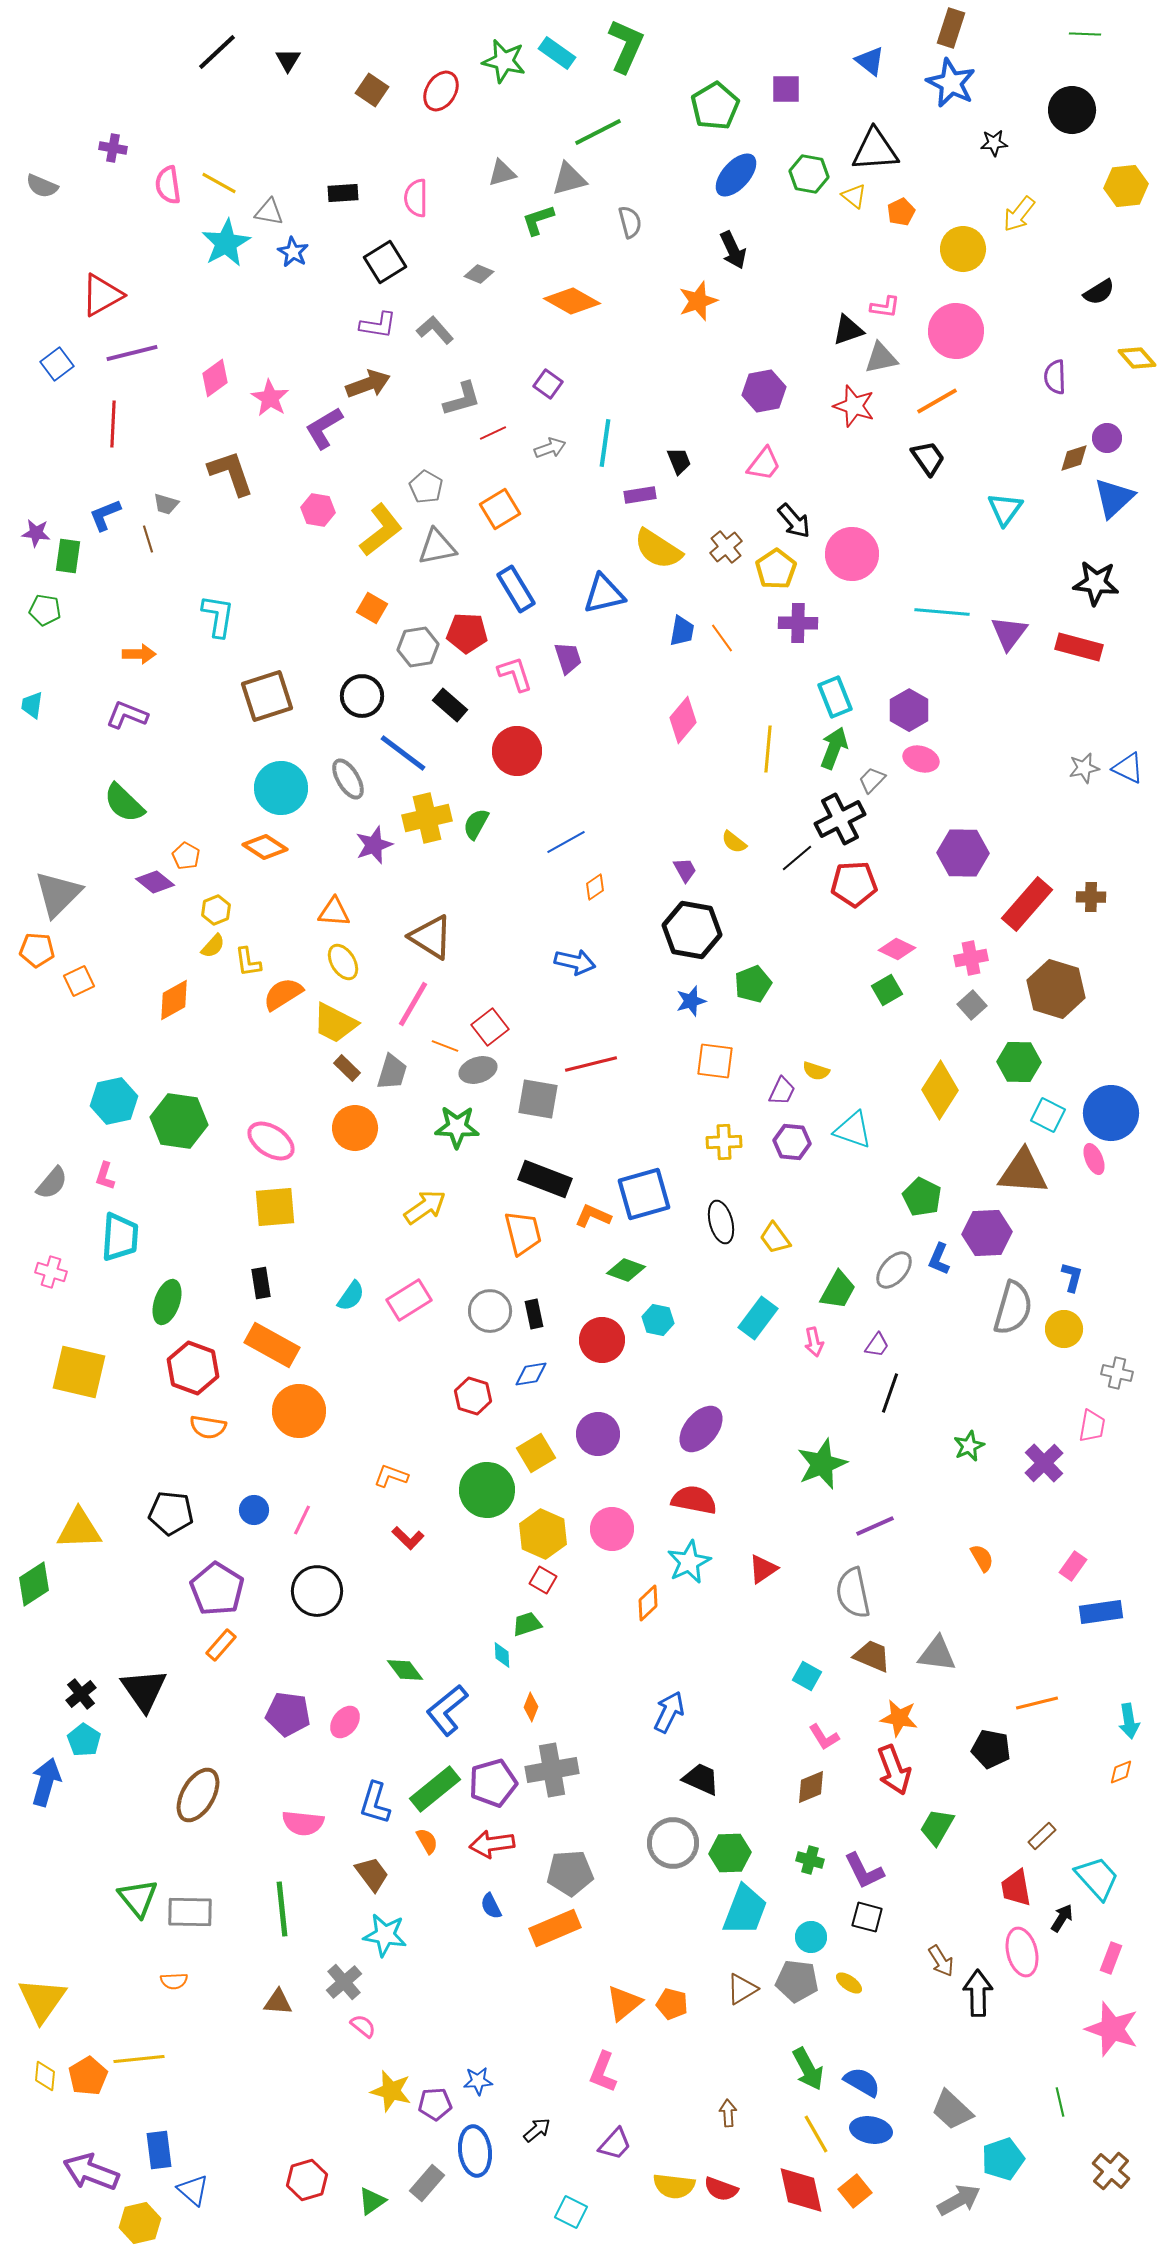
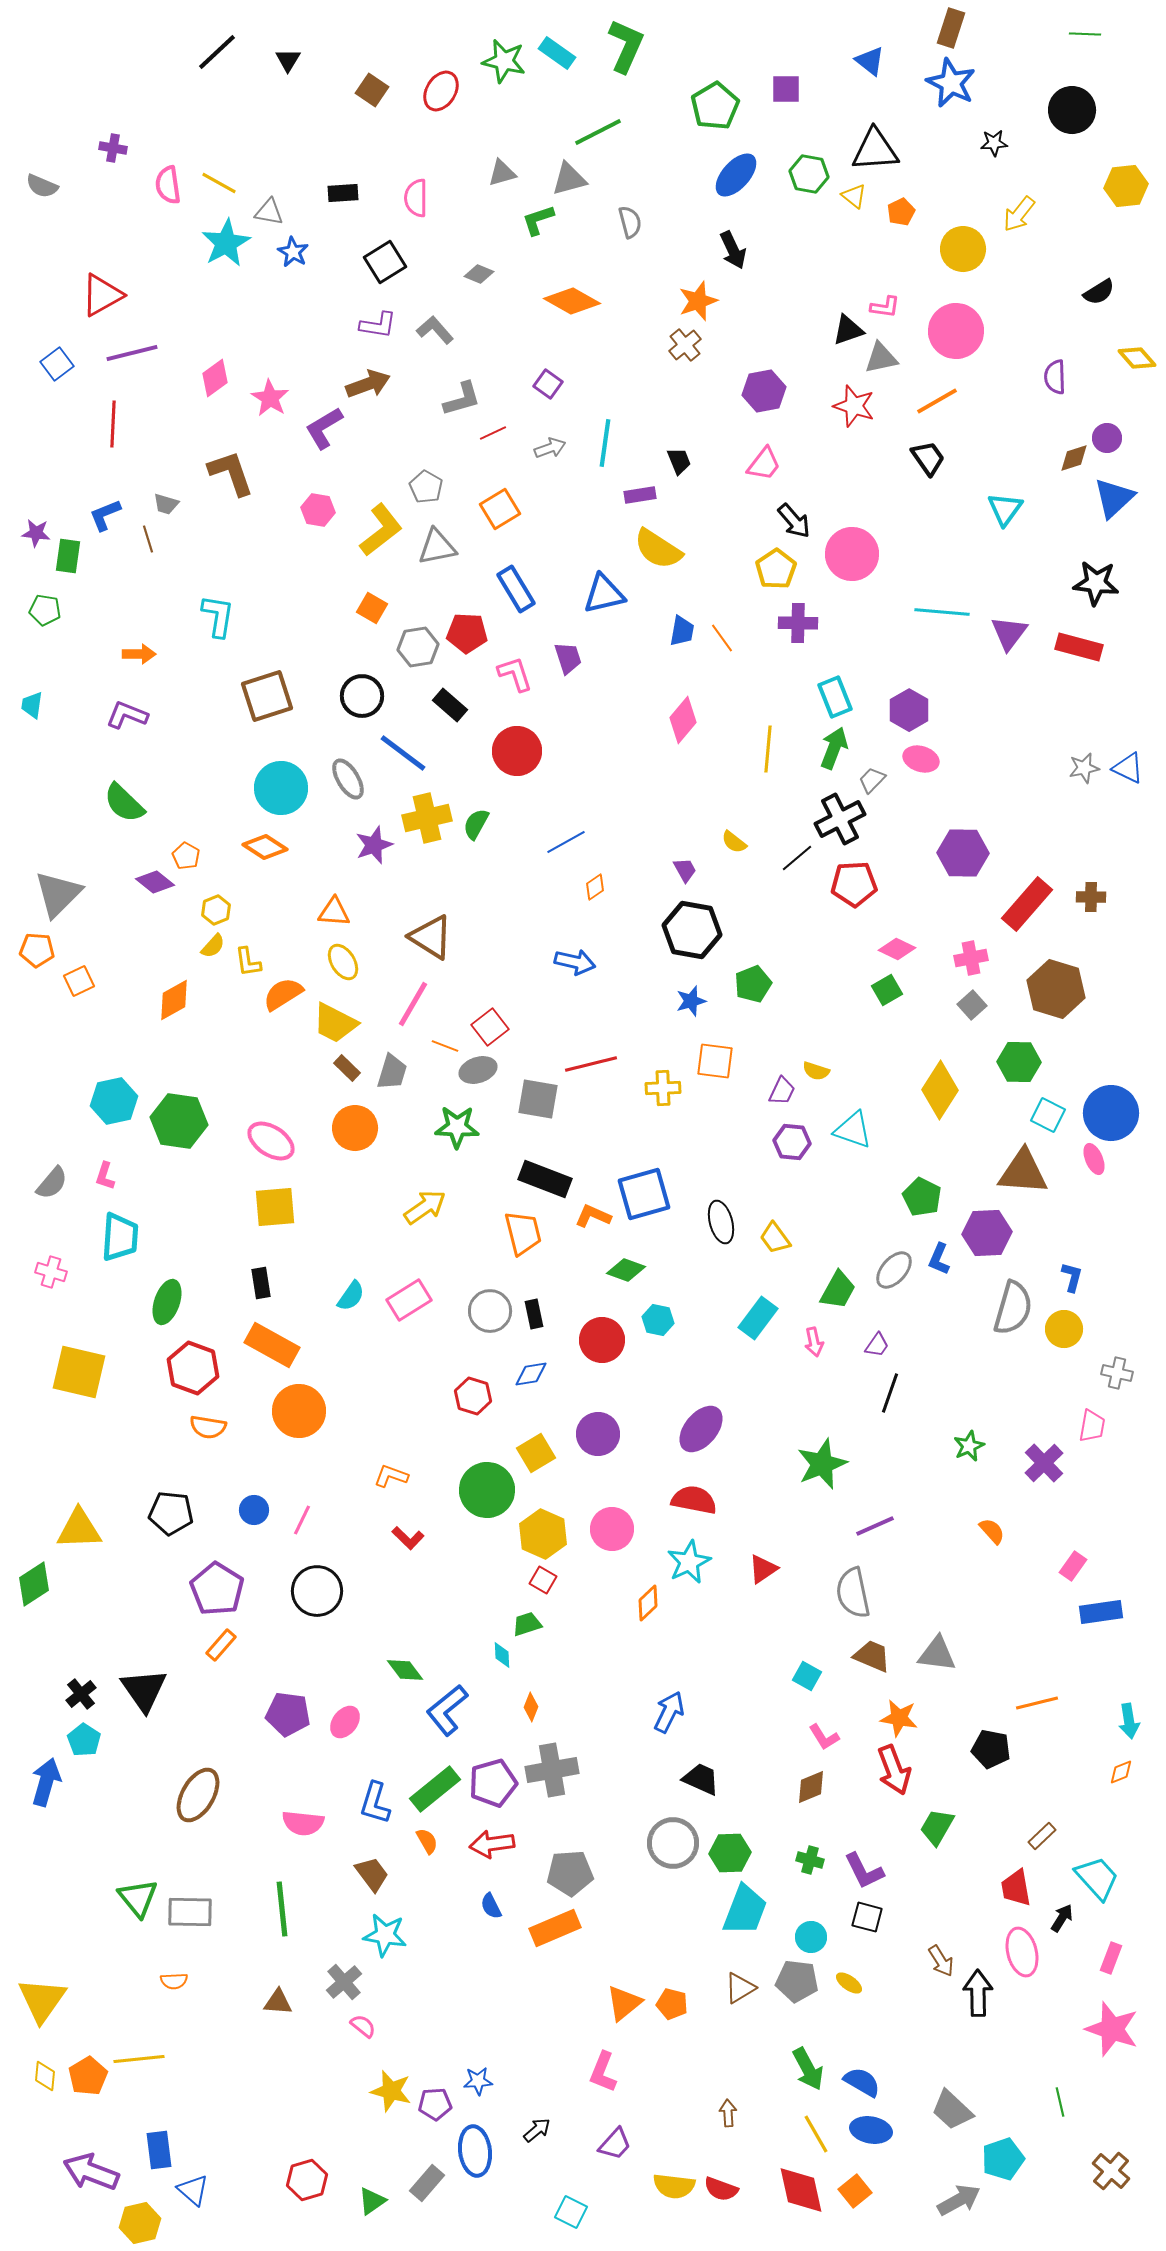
brown cross at (726, 547): moved 41 px left, 202 px up
yellow cross at (724, 1142): moved 61 px left, 54 px up
orange semicircle at (982, 1558): moved 10 px right, 27 px up; rotated 12 degrees counterclockwise
brown triangle at (742, 1989): moved 2 px left, 1 px up
